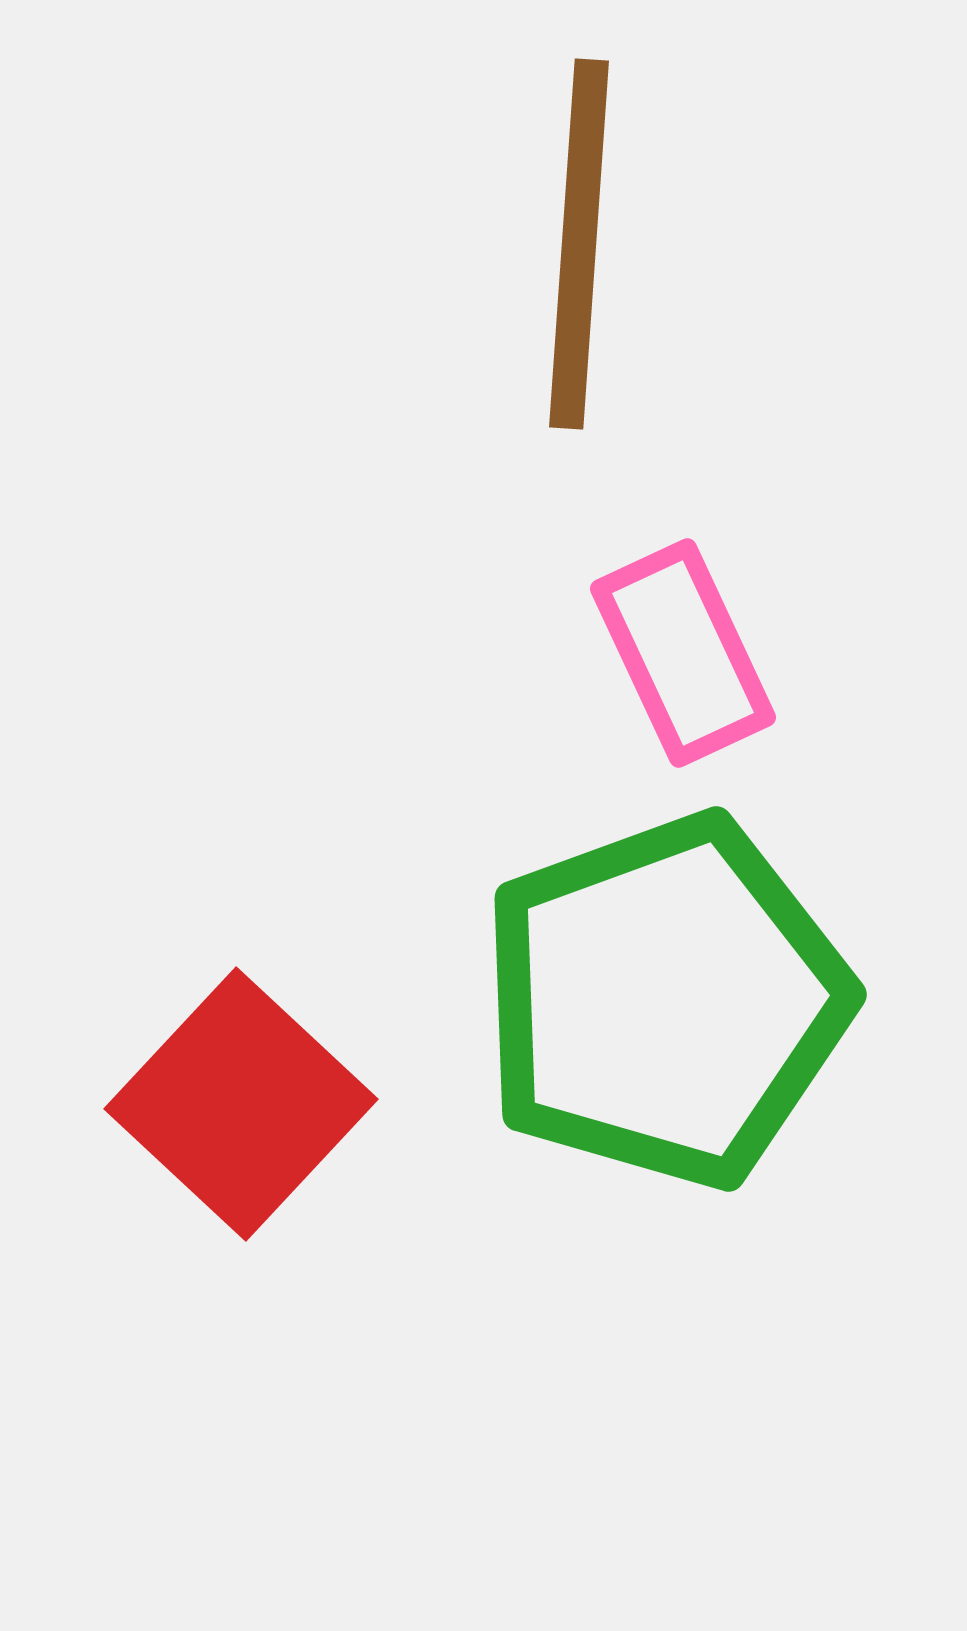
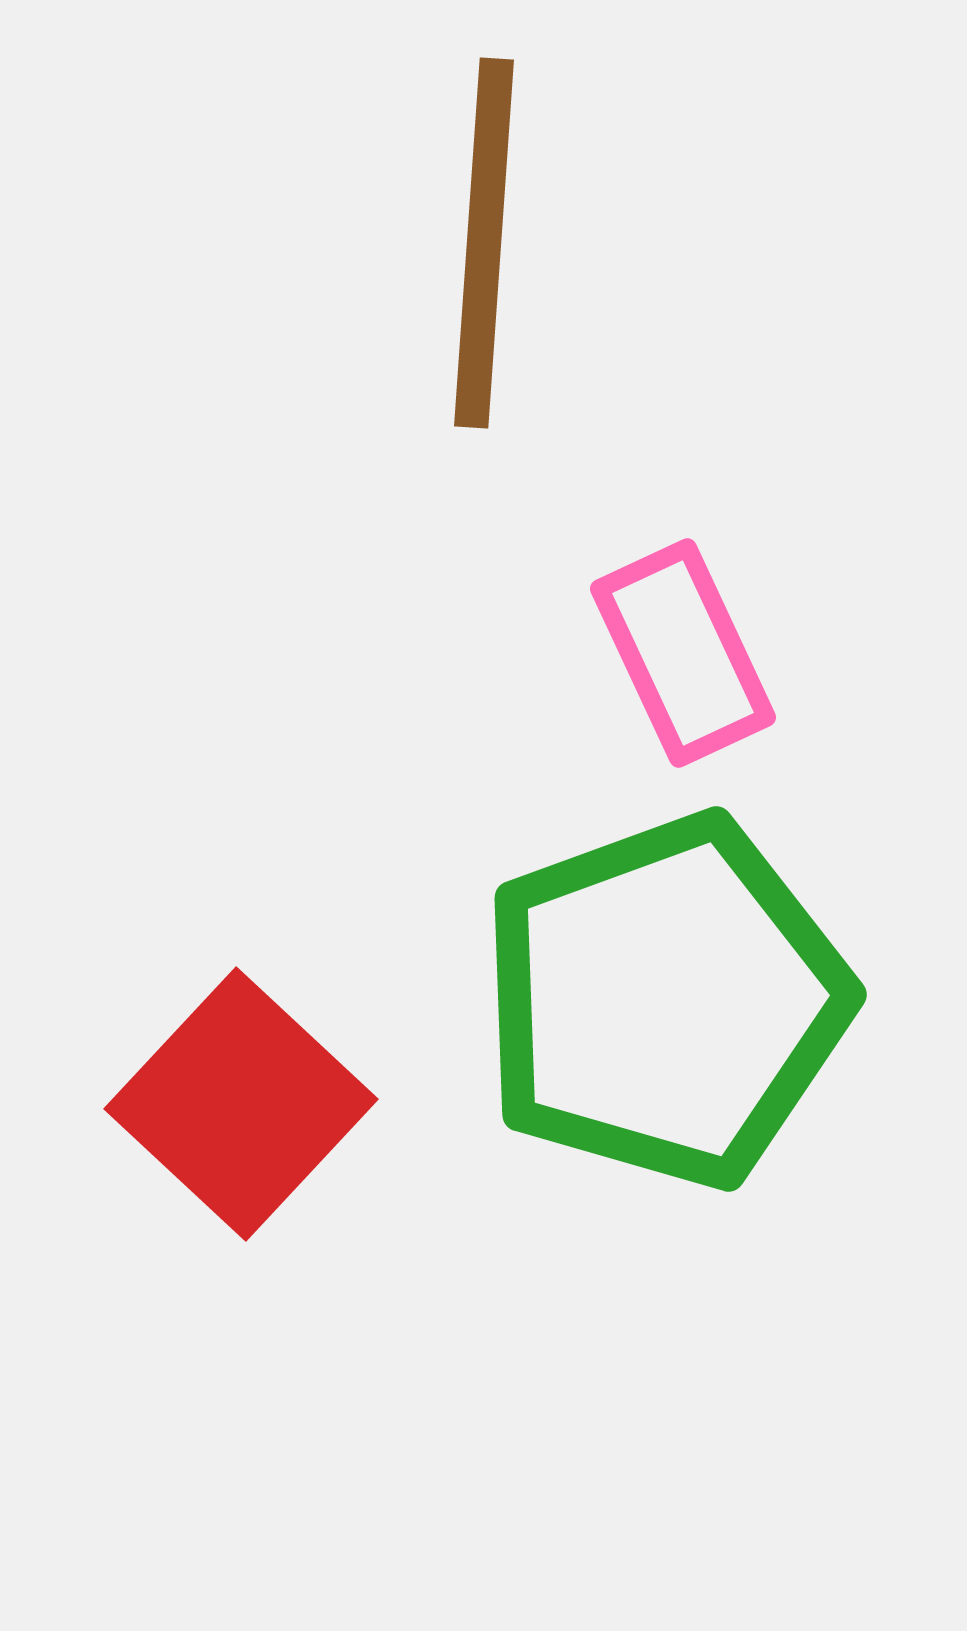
brown line: moved 95 px left, 1 px up
